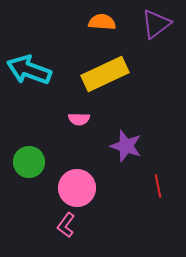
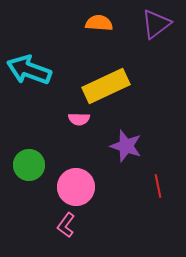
orange semicircle: moved 3 px left, 1 px down
yellow rectangle: moved 1 px right, 12 px down
green circle: moved 3 px down
pink circle: moved 1 px left, 1 px up
